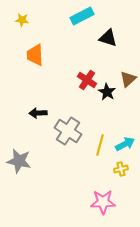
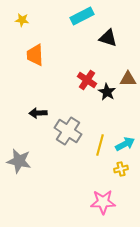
brown triangle: rotated 42 degrees clockwise
